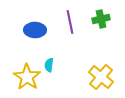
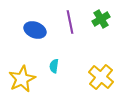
green cross: rotated 18 degrees counterclockwise
blue ellipse: rotated 20 degrees clockwise
cyan semicircle: moved 5 px right, 1 px down
yellow star: moved 5 px left, 2 px down; rotated 12 degrees clockwise
